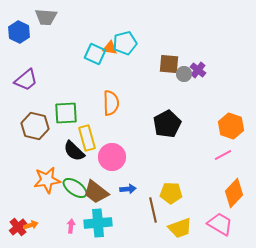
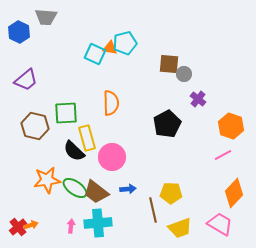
purple cross: moved 29 px down
